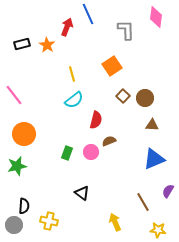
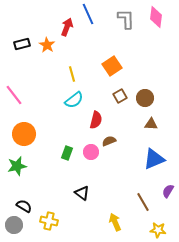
gray L-shape: moved 11 px up
brown square: moved 3 px left; rotated 16 degrees clockwise
brown triangle: moved 1 px left, 1 px up
black semicircle: rotated 63 degrees counterclockwise
